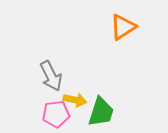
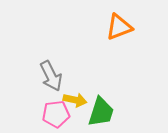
orange triangle: moved 4 px left; rotated 12 degrees clockwise
